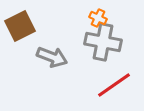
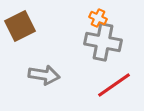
gray arrow: moved 8 px left, 18 px down; rotated 12 degrees counterclockwise
